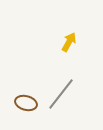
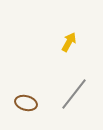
gray line: moved 13 px right
